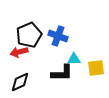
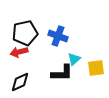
black pentagon: moved 4 px left, 2 px up; rotated 10 degrees clockwise
cyan triangle: rotated 40 degrees counterclockwise
